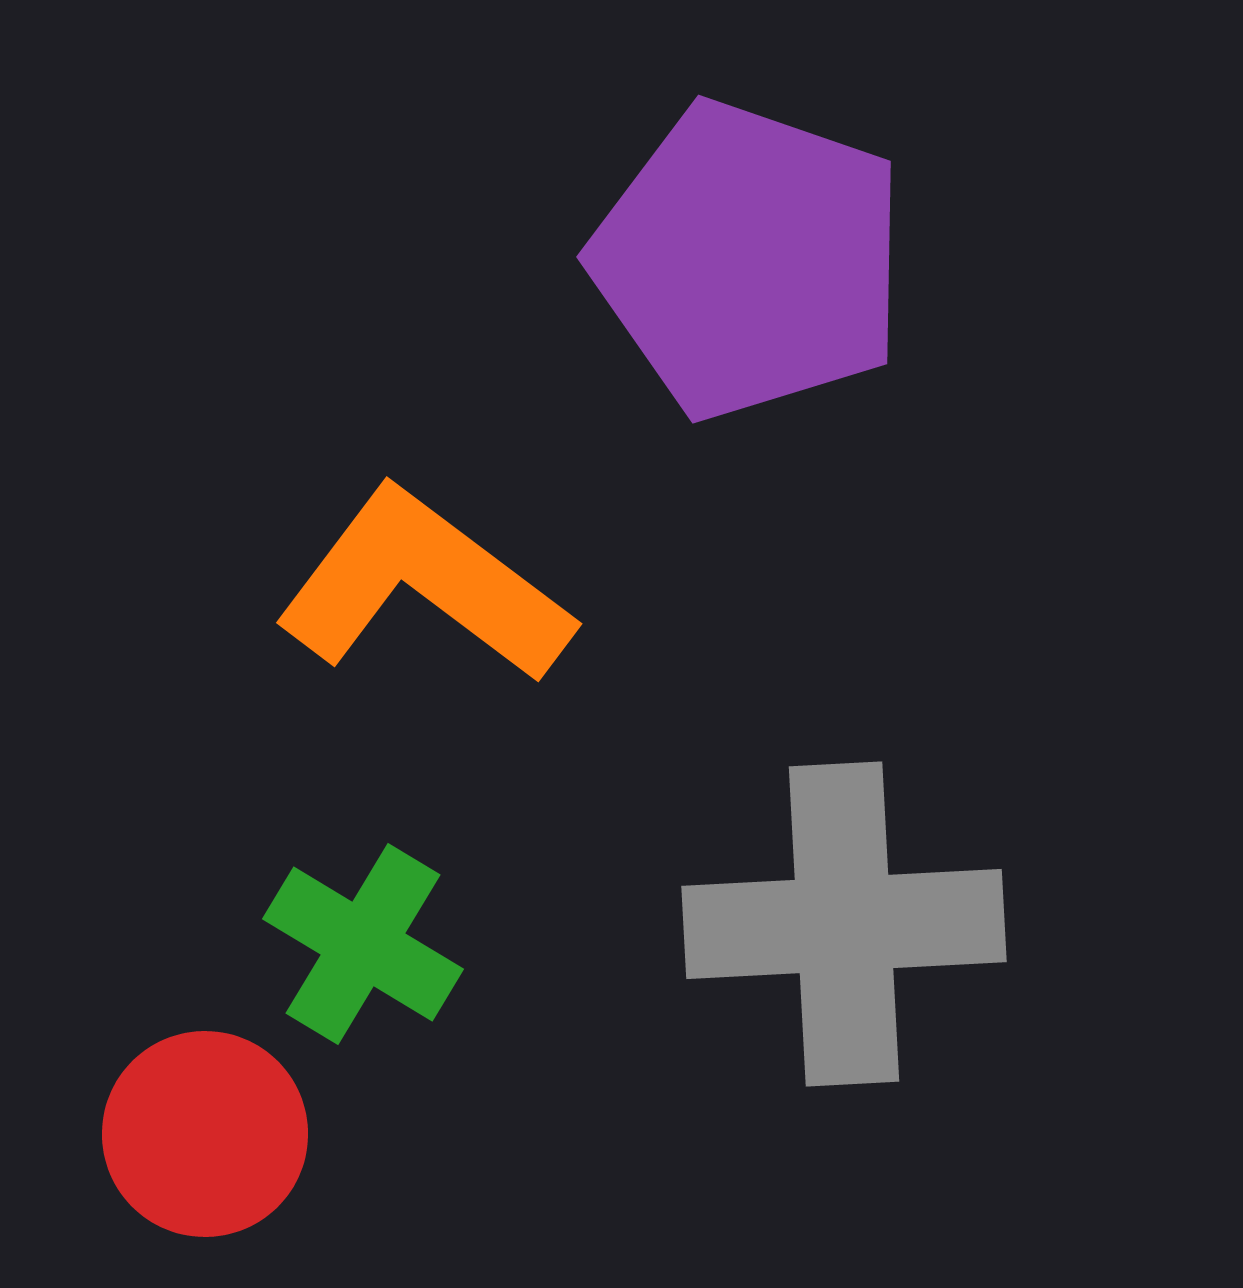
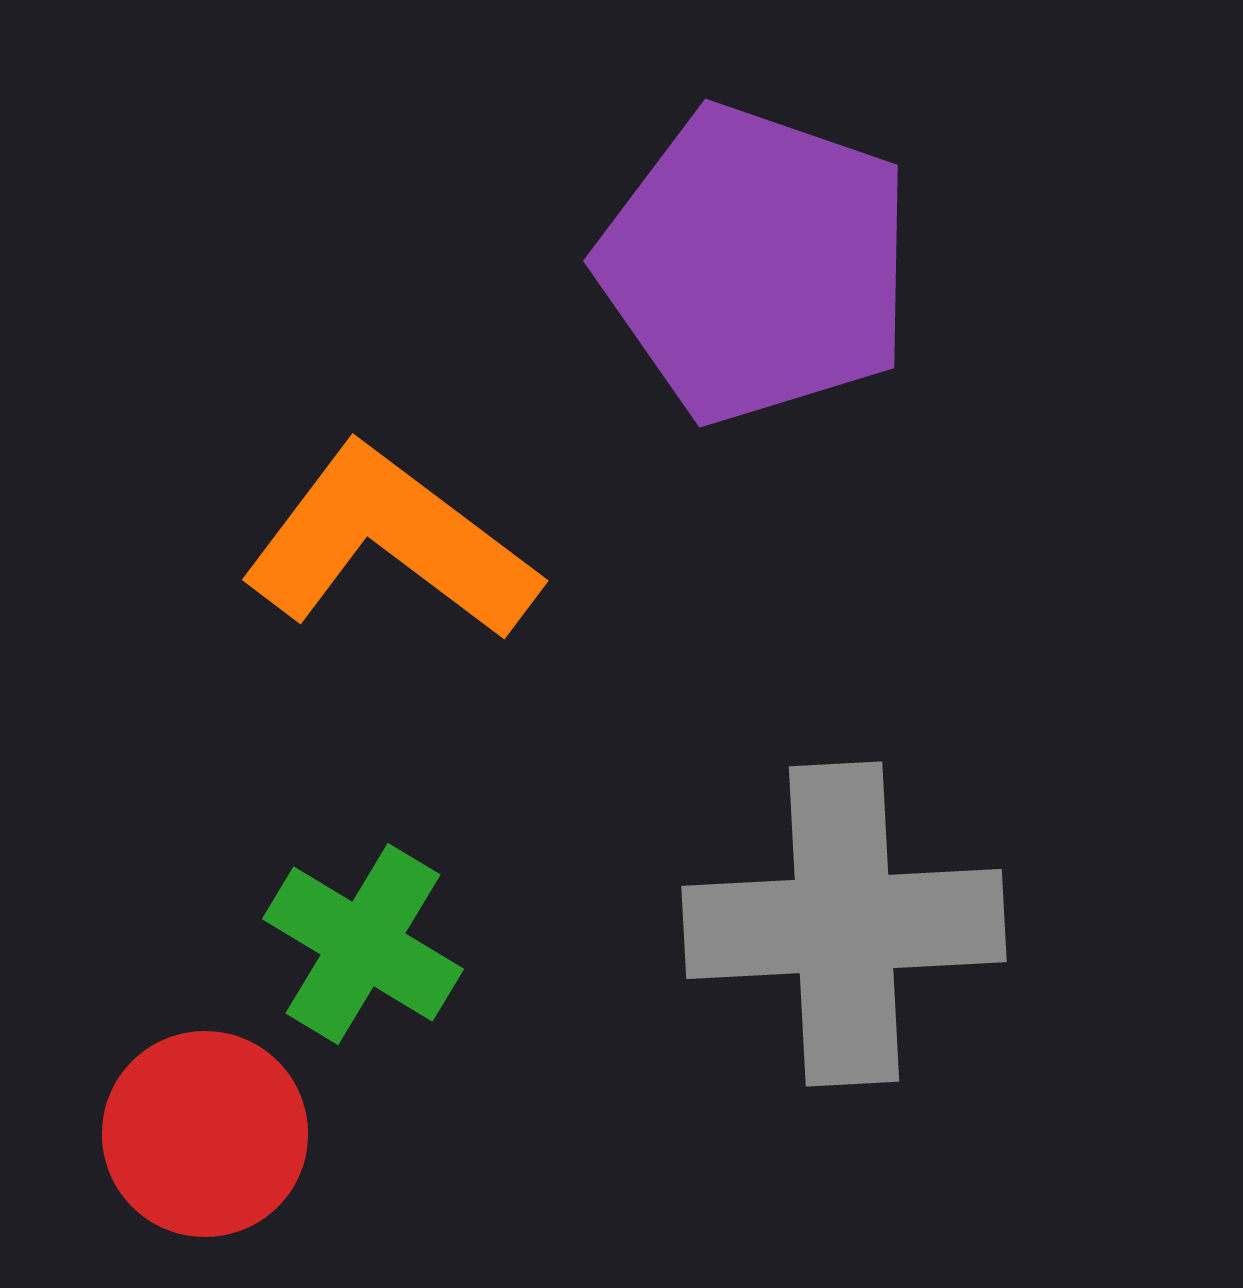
purple pentagon: moved 7 px right, 4 px down
orange L-shape: moved 34 px left, 43 px up
